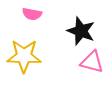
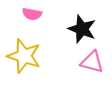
black star: moved 1 px right, 2 px up
yellow star: rotated 16 degrees clockwise
